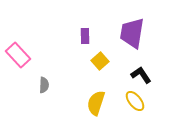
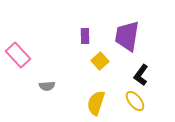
purple trapezoid: moved 5 px left, 3 px down
black L-shape: rotated 110 degrees counterclockwise
gray semicircle: moved 3 px right, 1 px down; rotated 84 degrees clockwise
